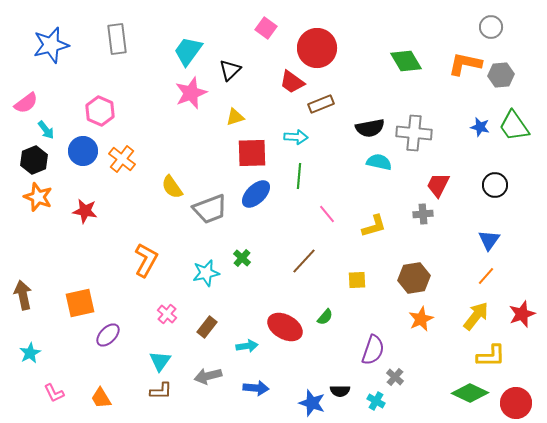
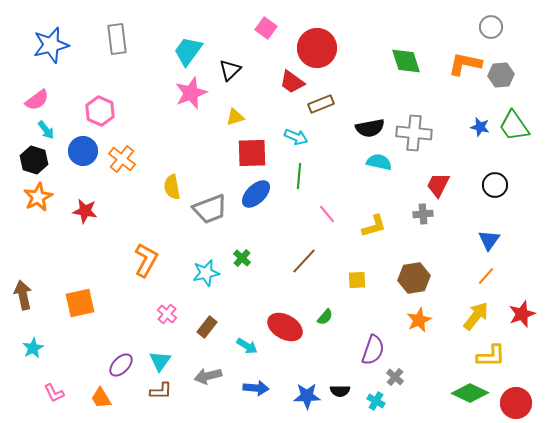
green diamond at (406, 61): rotated 12 degrees clockwise
pink semicircle at (26, 103): moved 11 px right, 3 px up
cyan arrow at (296, 137): rotated 20 degrees clockwise
black hexagon at (34, 160): rotated 20 degrees counterclockwise
yellow semicircle at (172, 187): rotated 25 degrees clockwise
orange star at (38, 197): rotated 24 degrees clockwise
orange star at (421, 319): moved 2 px left, 1 px down
purple ellipse at (108, 335): moved 13 px right, 30 px down
cyan arrow at (247, 346): rotated 40 degrees clockwise
cyan star at (30, 353): moved 3 px right, 5 px up
blue star at (312, 403): moved 5 px left, 7 px up; rotated 20 degrees counterclockwise
